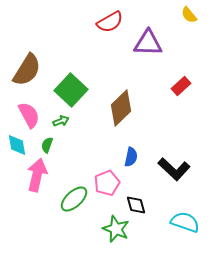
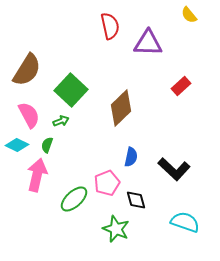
red semicircle: moved 4 px down; rotated 72 degrees counterclockwise
cyan diamond: rotated 55 degrees counterclockwise
black diamond: moved 5 px up
